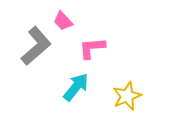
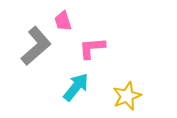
pink trapezoid: rotated 25 degrees clockwise
